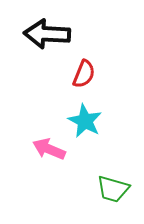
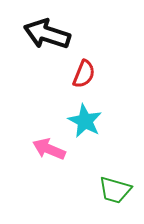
black arrow: rotated 15 degrees clockwise
green trapezoid: moved 2 px right, 1 px down
